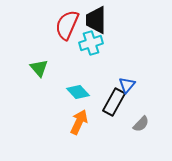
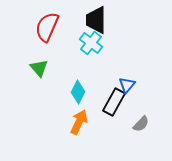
red semicircle: moved 20 px left, 2 px down
cyan cross: rotated 35 degrees counterclockwise
cyan diamond: rotated 70 degrees clockwise
